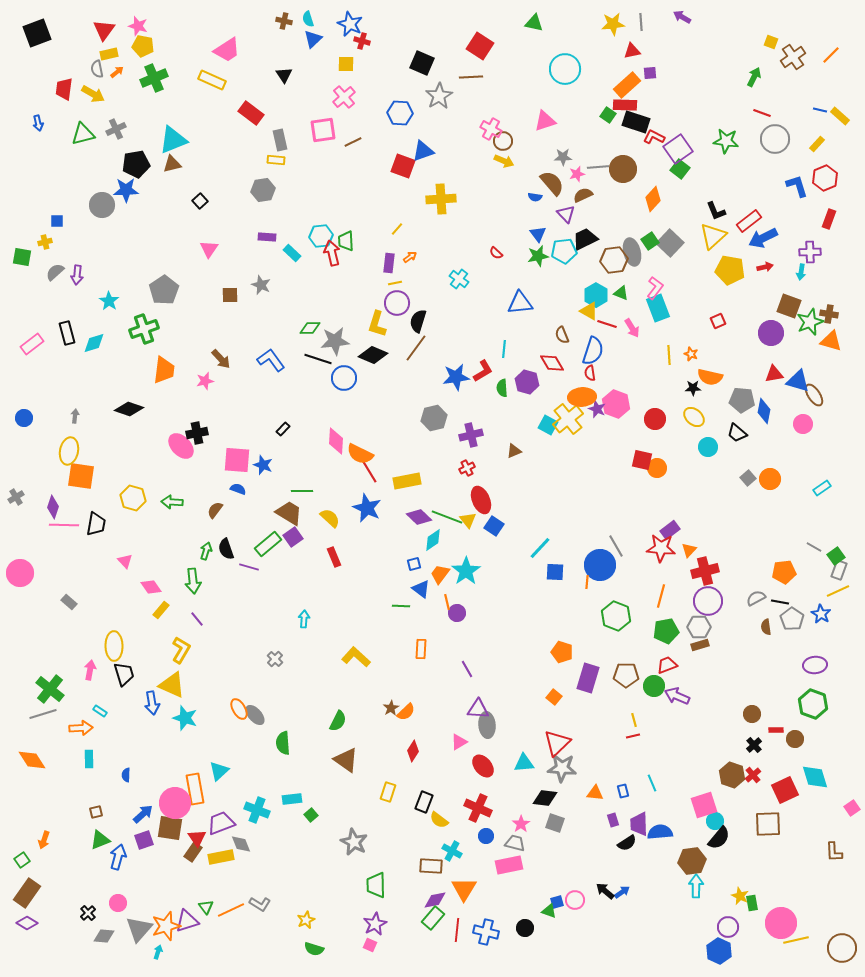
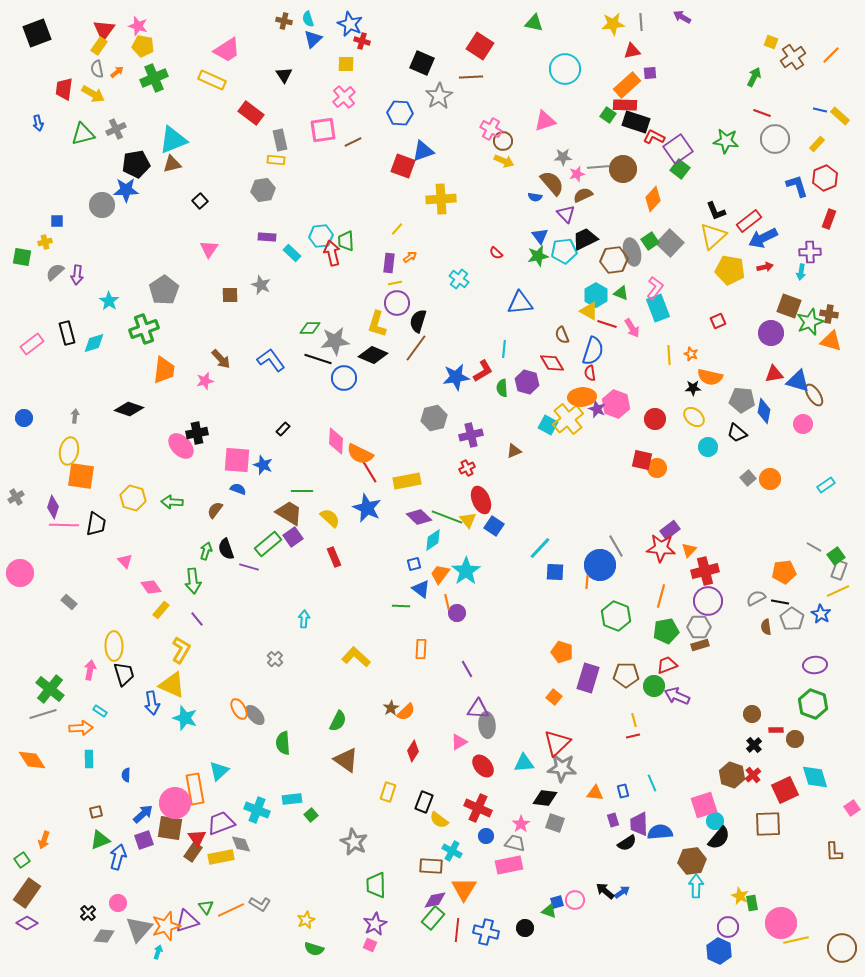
yellow rectangle at (109, 54): moved 10 px left, 8 px up; rotated 42 degrees counterclockwise
blue triangle at (538, 234): moved 2 px right, 2 px down
cyan rectangle at (822, 488): moved 4 px right, 3 px up
